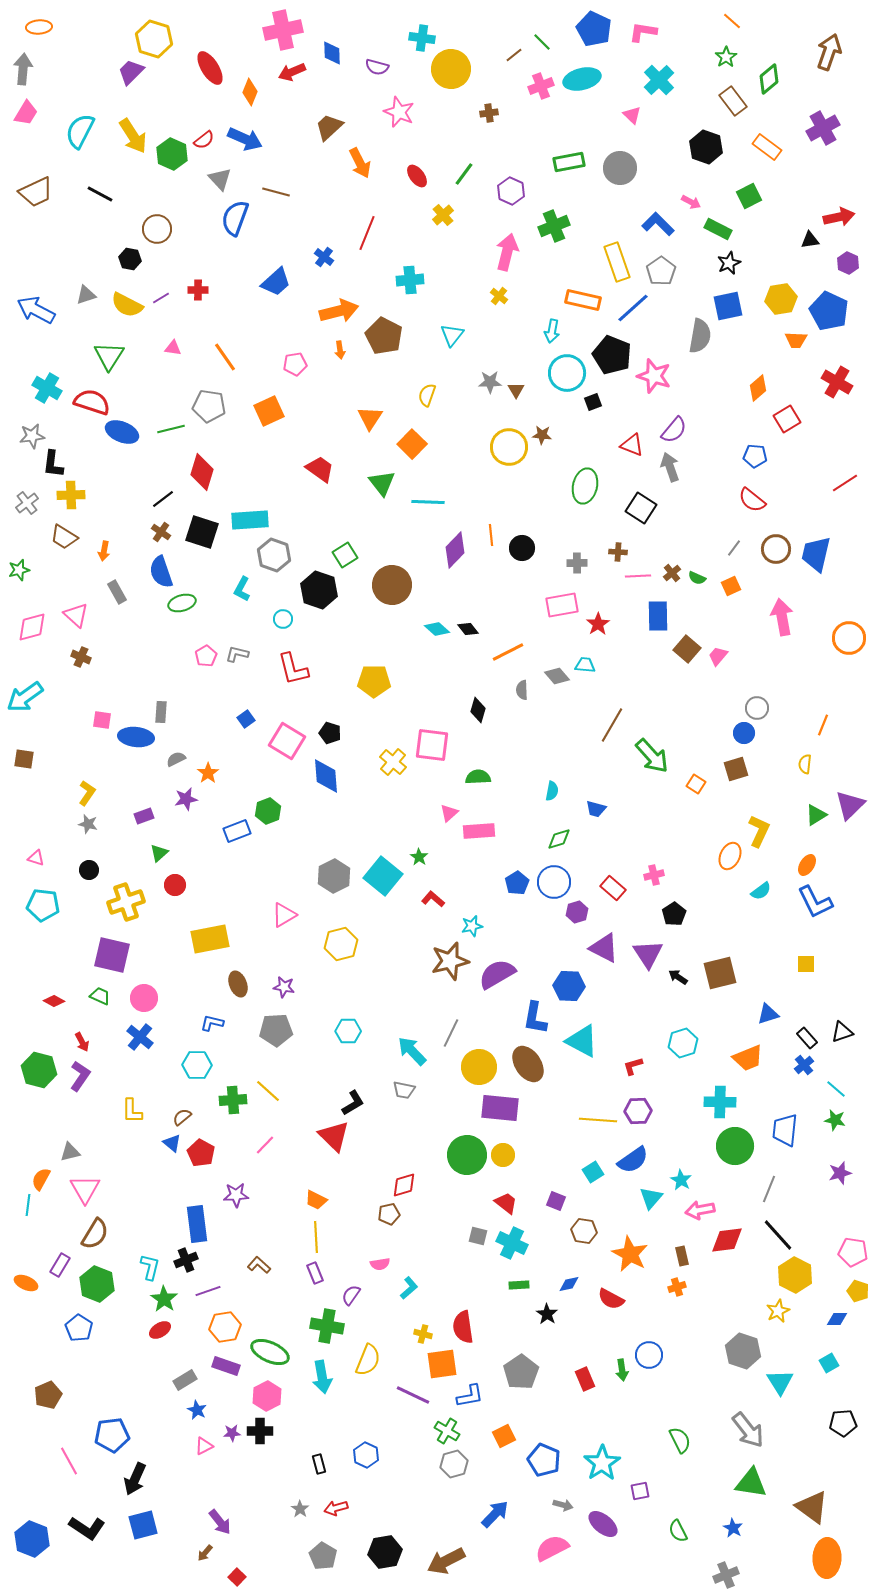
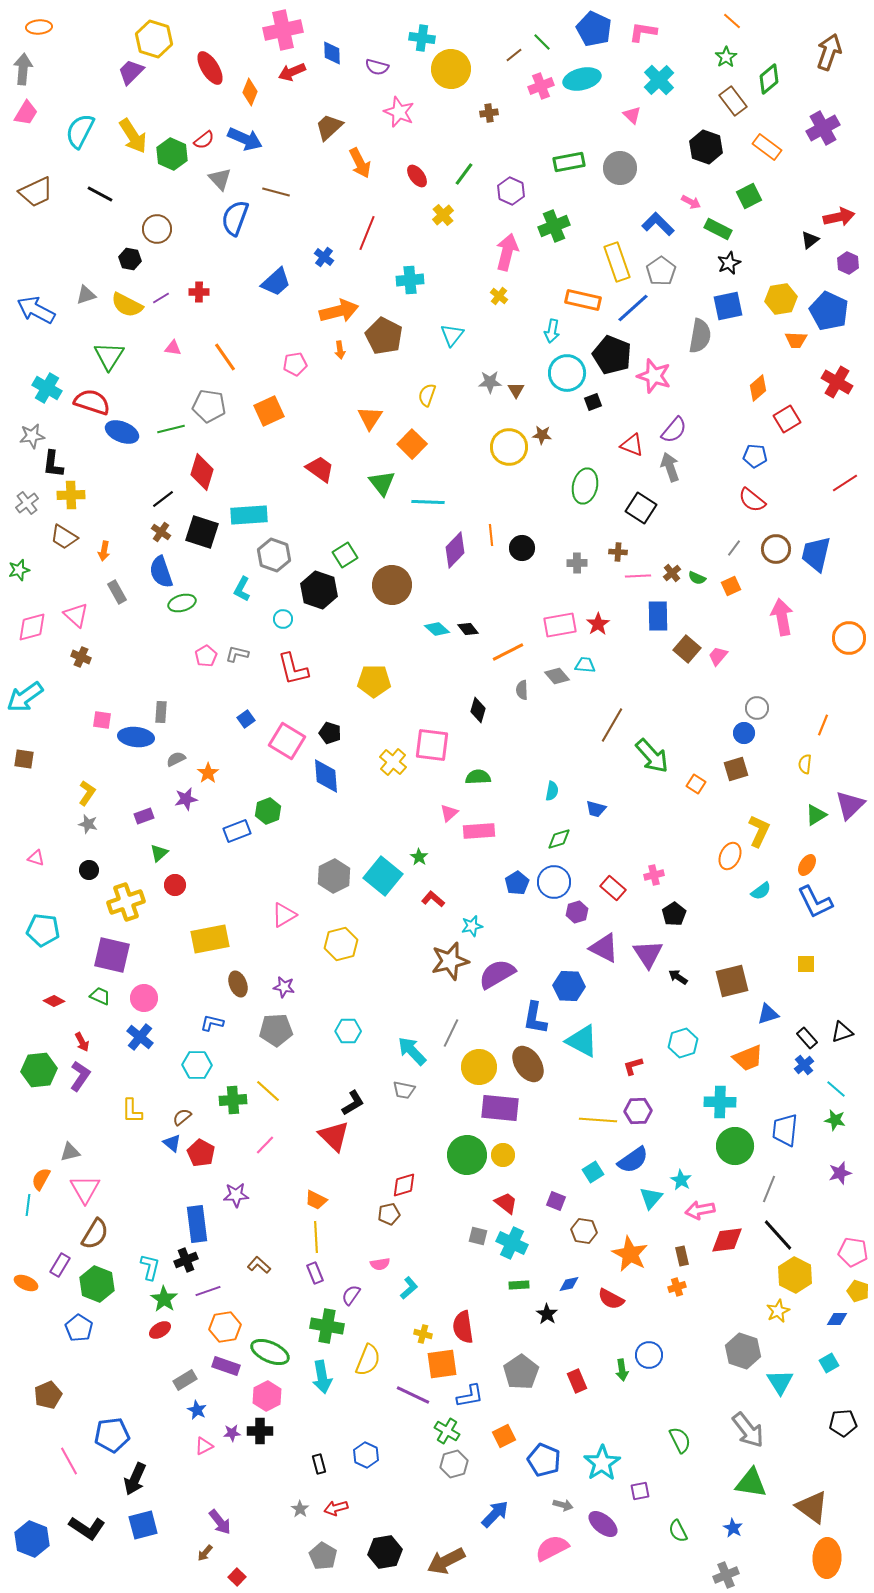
black triangle at (810, 240): rotated 30 degrees counterclockwise
red cross at (198, 290): moved 1 px right, 2 px down
cyan rectangle at (250, 520): moved 1 px left, 5 px up
pink rectangle at (562, 605): moved 2 px left, 20 px down
cyan pentagon at (43, 905): moved 25 px down
brown square at (720, 973): moved 12 px right, 8 px down
green hexagon at (39, 1070): rotated 20 degrees counterclockwise
red rectangle at (585, 1379): moved 8 px left, 2 px down
